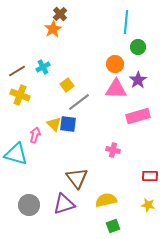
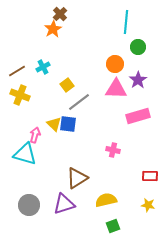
cyan triangle: moved 9 px right
brown triangle: rotated 35 degrees clockwise
